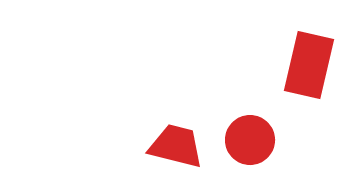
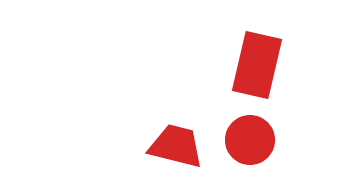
red rectangle: moved 52 px left
